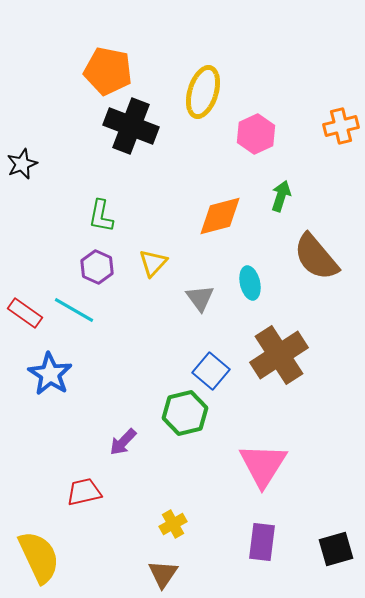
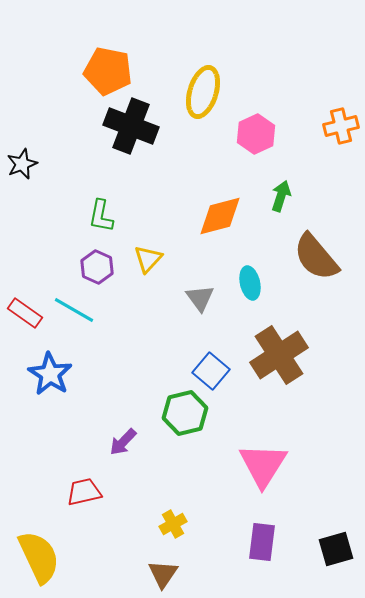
yellow triangle: moved 5 px left, 4 px up
